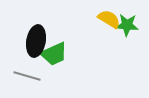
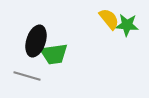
yellow semicircle: rotated 20 degrees clockwise
black ellipse: rotated 8 degrees clockwise
green trapezoid: rotated 16 degrees clockwise
